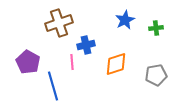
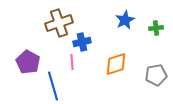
blue cross: moved 4 px left, 3 px up
